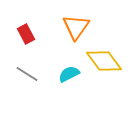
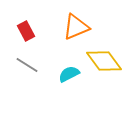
orange triangle: rotated 32 degrees clockwise
red rectangle: moved 3 px up
gray line: moved 9 px up
